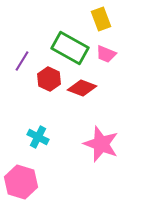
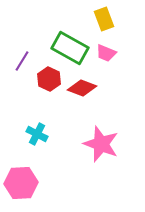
yellow rectangle: moved 3 px right
pink trapezoid: moved 1 px up
cyan cross: moved 1 px left, 3 px up
pink hexagon: moved 1 px down; rotated 20 degrees counterclockwise
